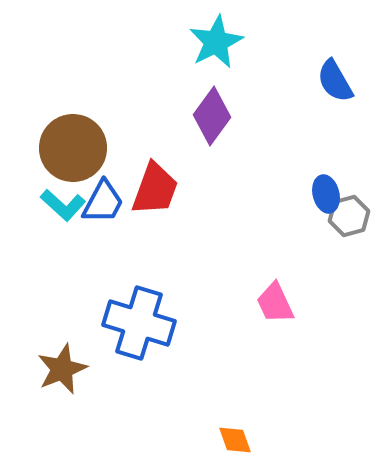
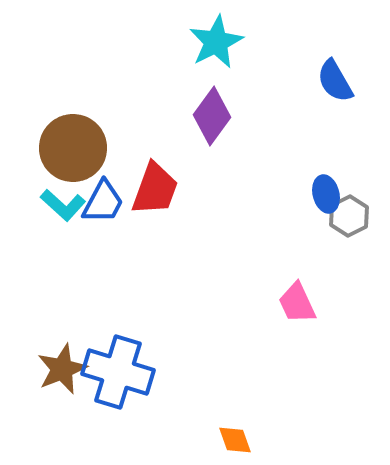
gray hexagon: rotated 12 degrees counterclockwise
pink trapezoid: moved 22 px right
blue cross: moved 21 px left, 49 px down
